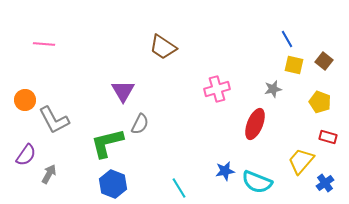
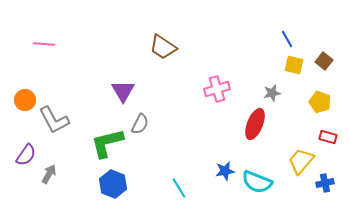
gray star: moved 1 px left, 4 px down
blue cross: rotated 24 degrees clockwise
